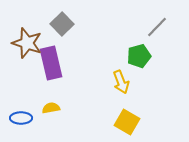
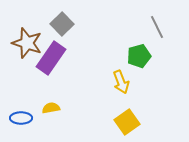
gray line: rotated 70 degrees counterclockwise
purple rectangle: moved 5 px up; rotated 48 degrees clockwise
yellow square: rotated 25 degrees clockwise
